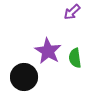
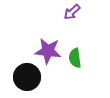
purple star: rotated 24 degrees counterclockwise
black circle: moved 3 px right
